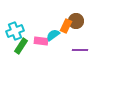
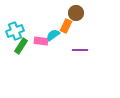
brown circle: moved 8 px up
